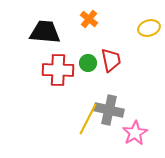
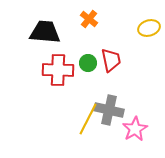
pink star: moved 4 px up
